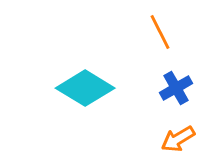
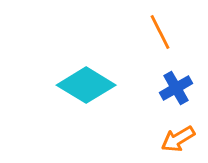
cyan diamond: moved 1 px right, 3 px up
